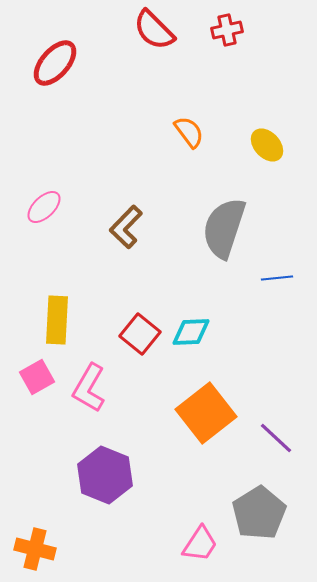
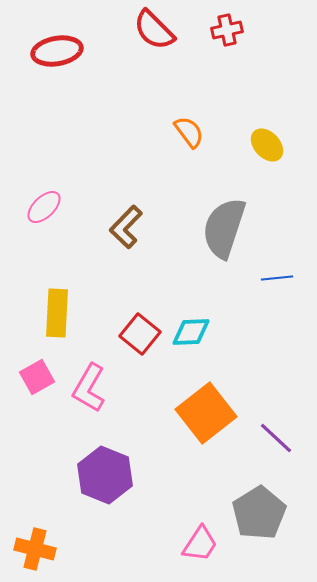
red ellipse: moved 2 px right, 12 px up; rotated 39 degrees clockwise
yellow rectangle: moved 7 px up
